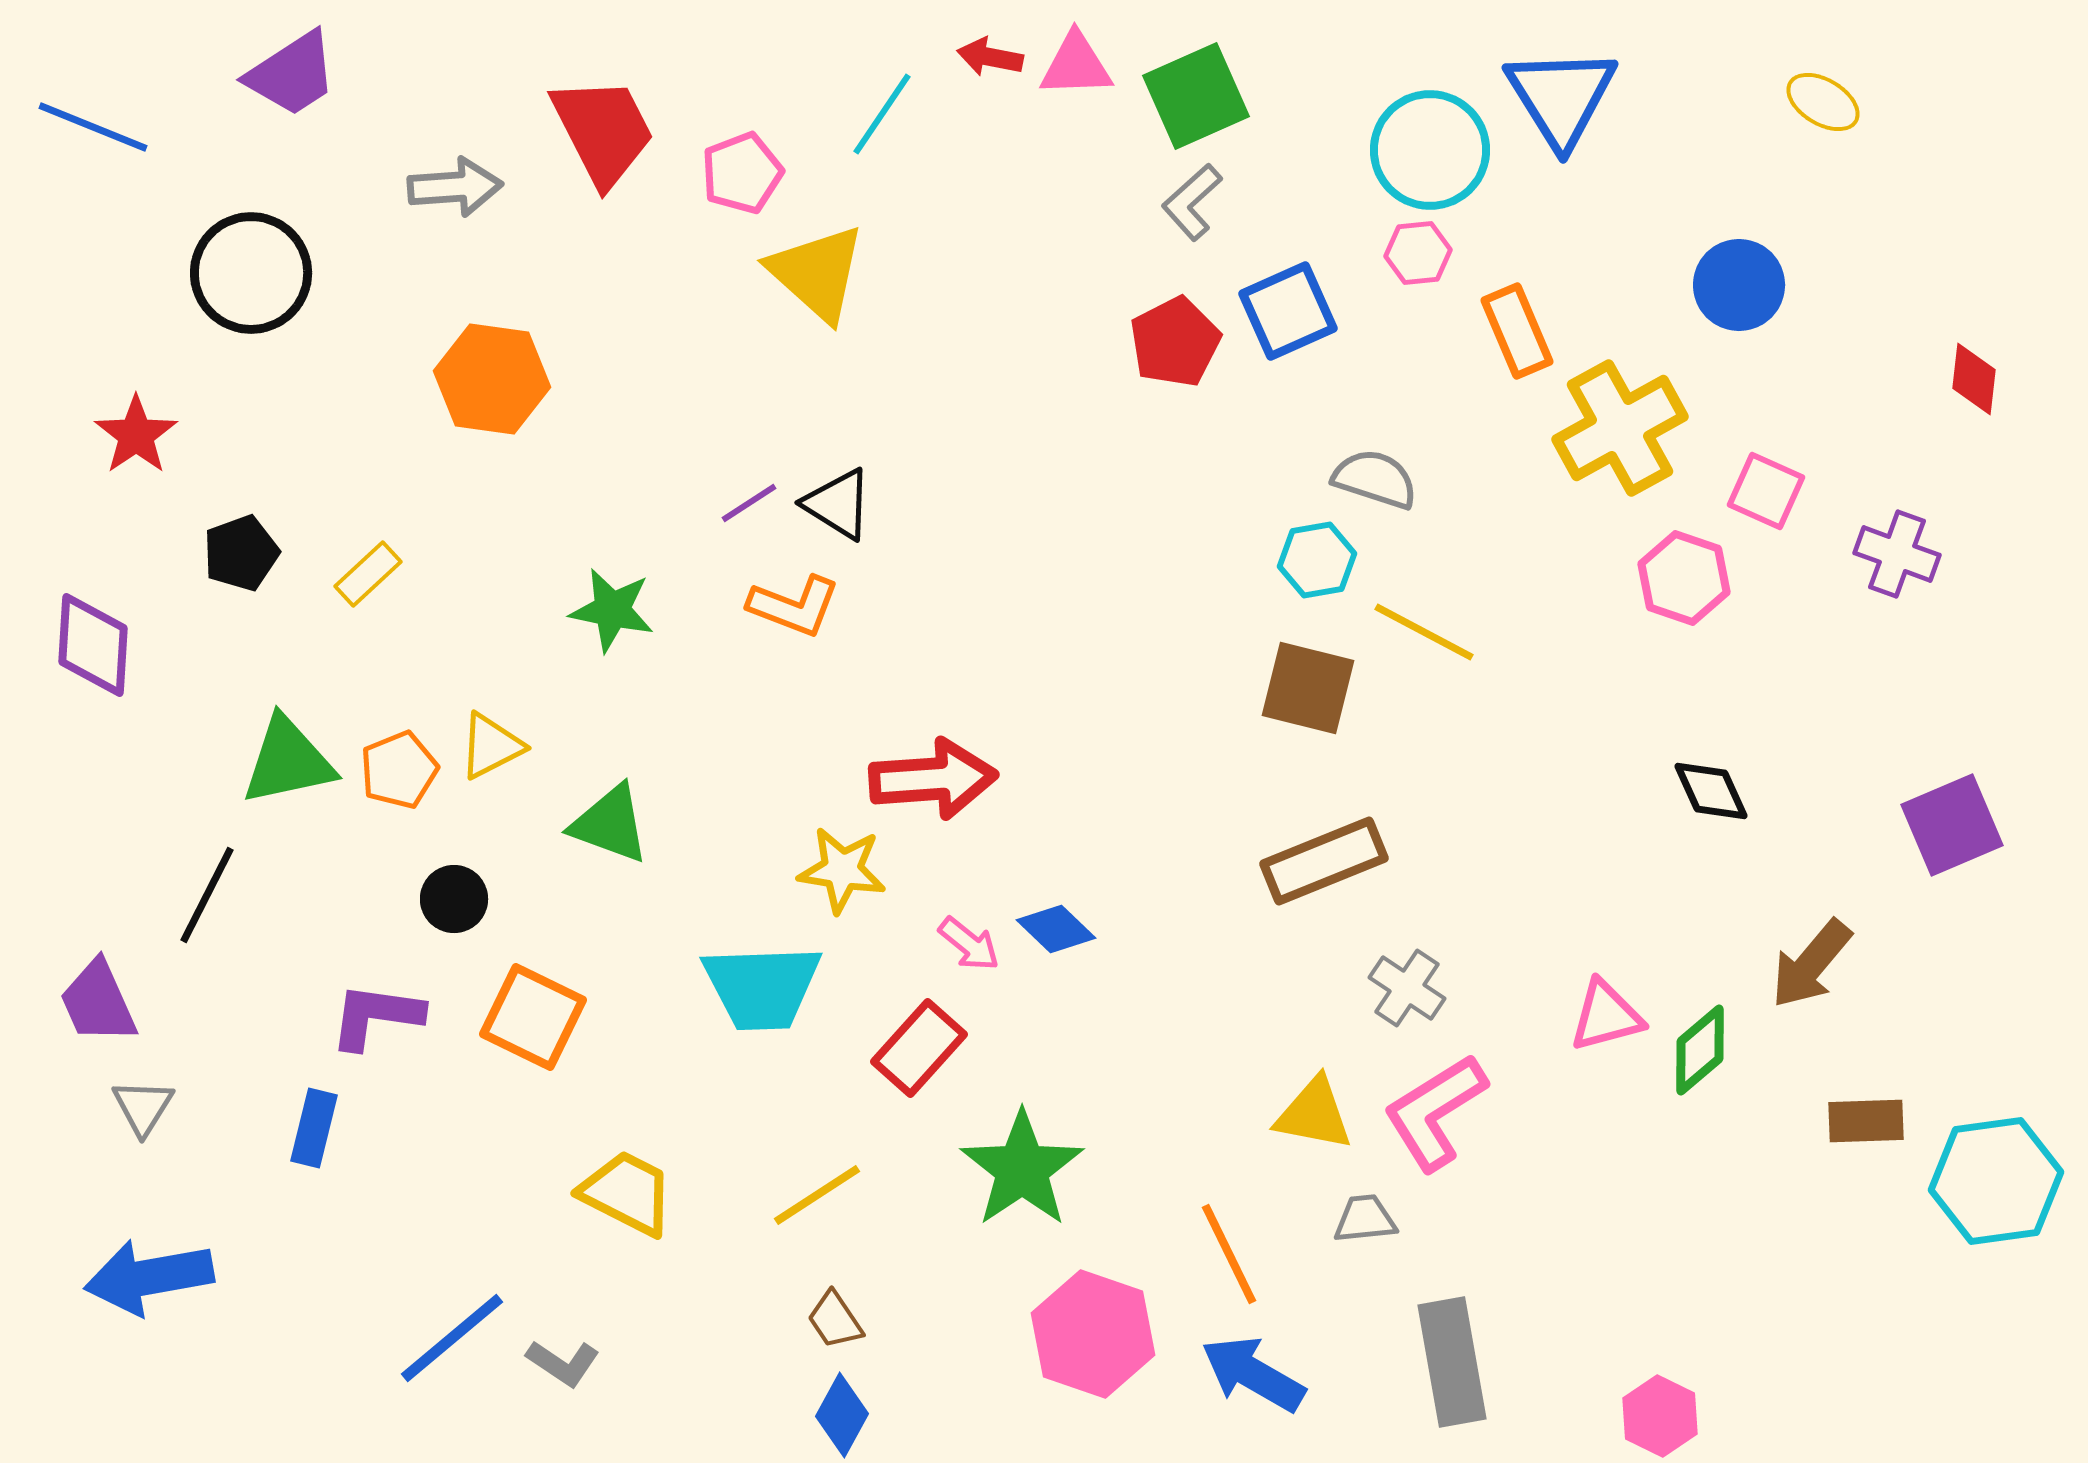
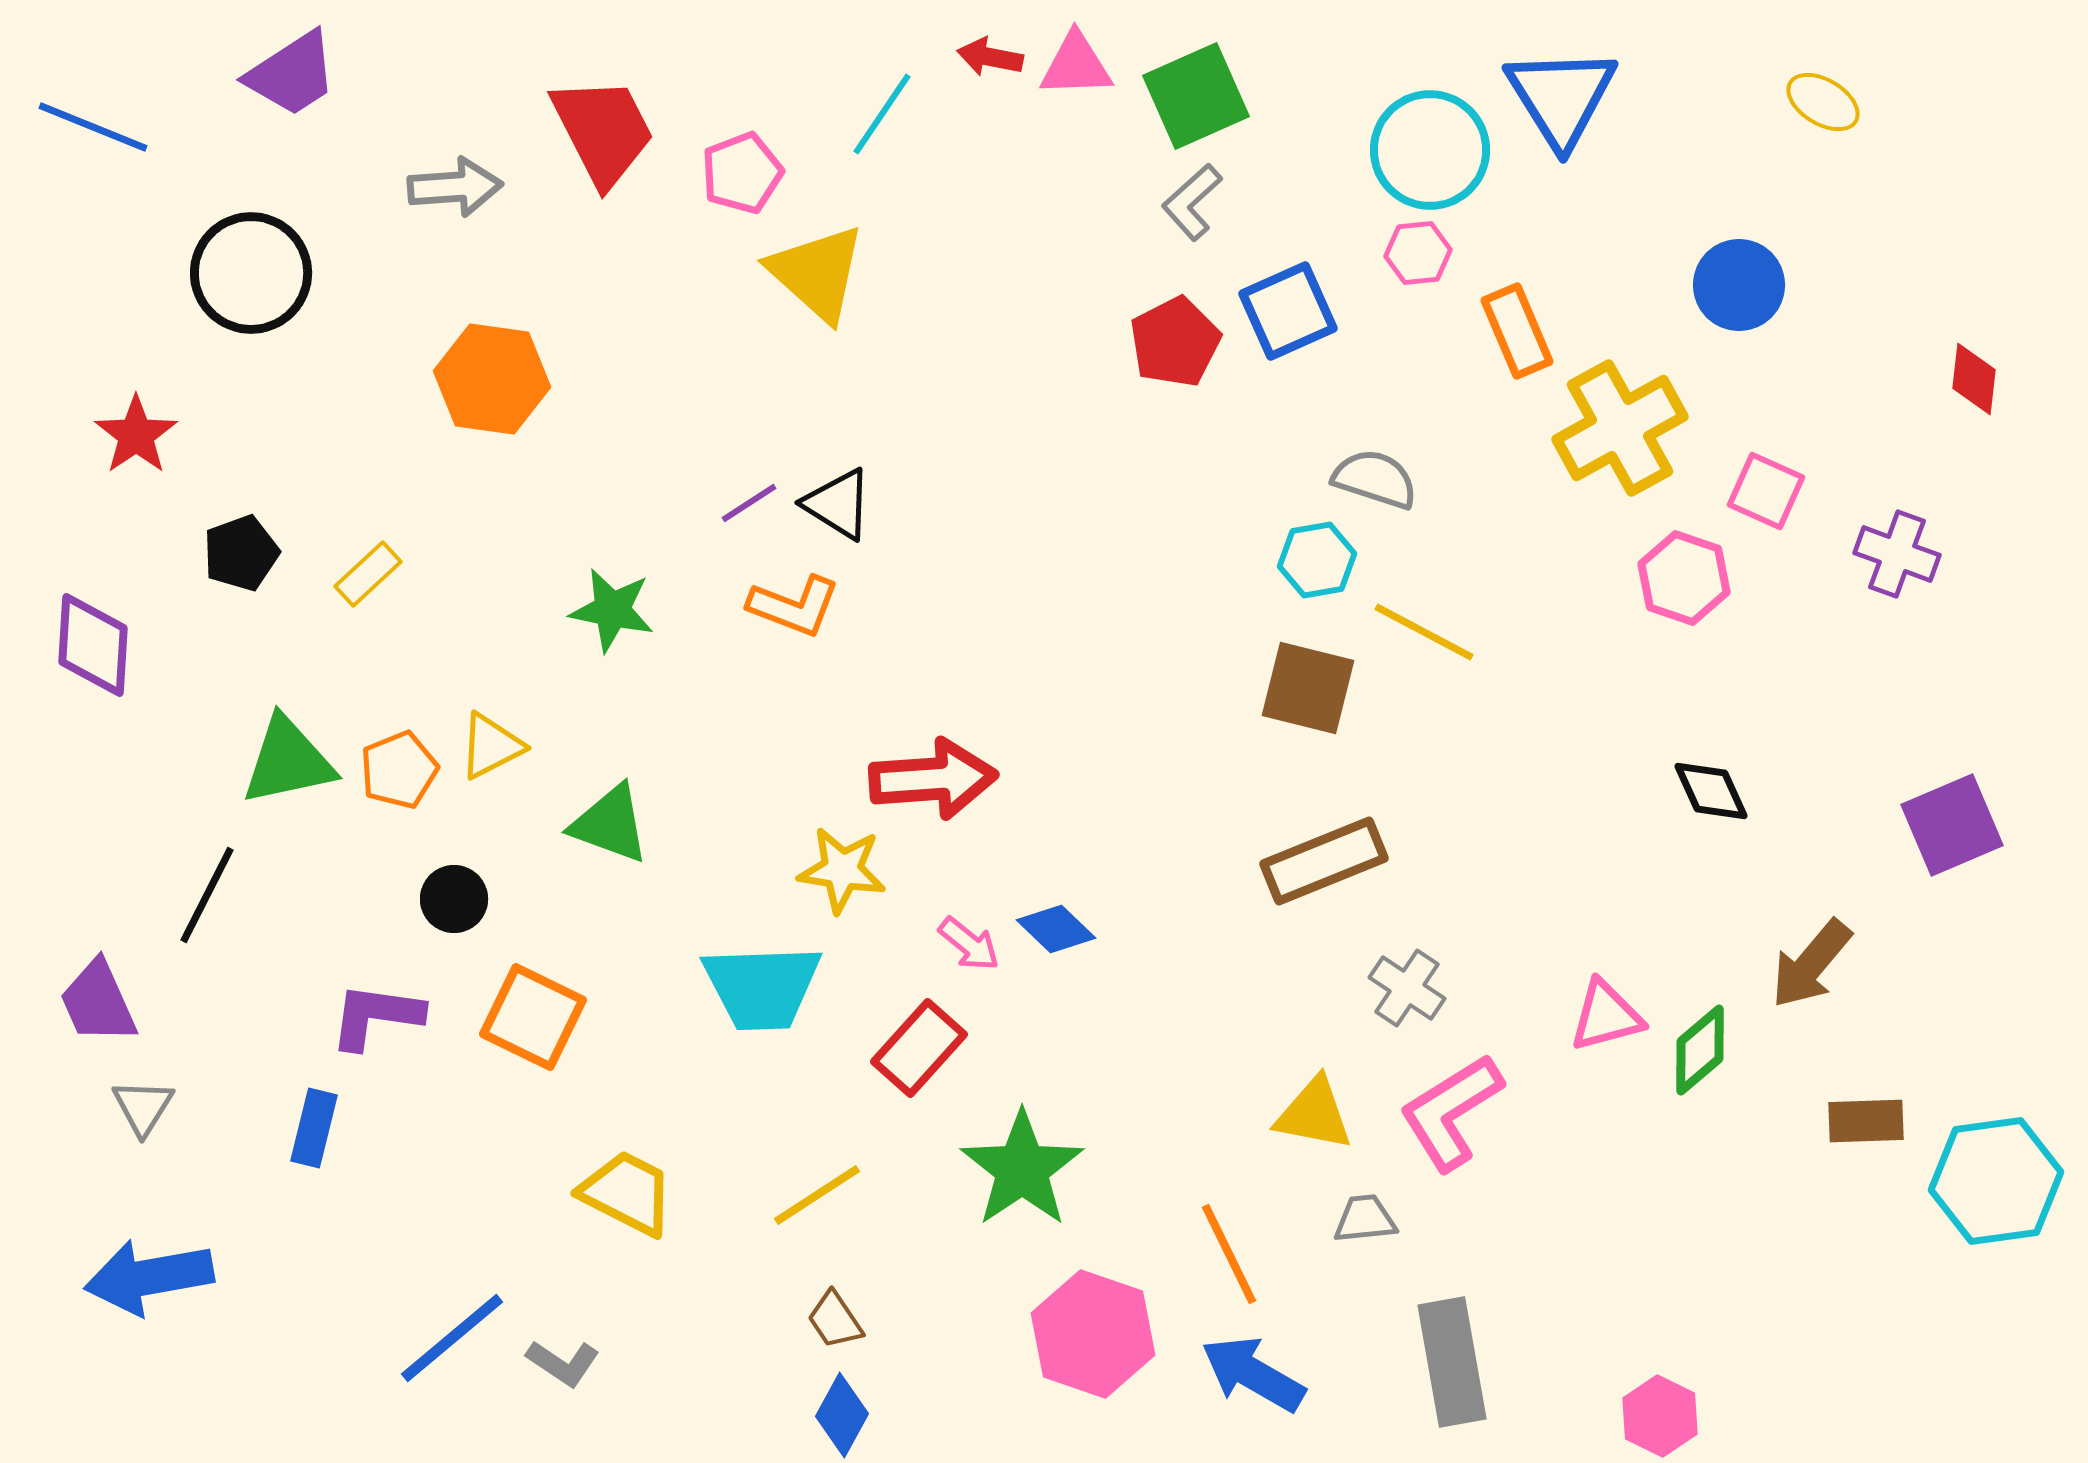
pink L-shape at (1435, 1112): moved 16 px right
